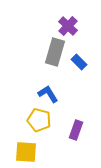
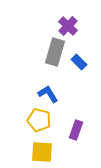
yellow square: moved 16 px right
